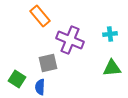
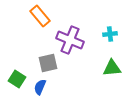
blue semicircle: rotated 21 degrees clockwise
